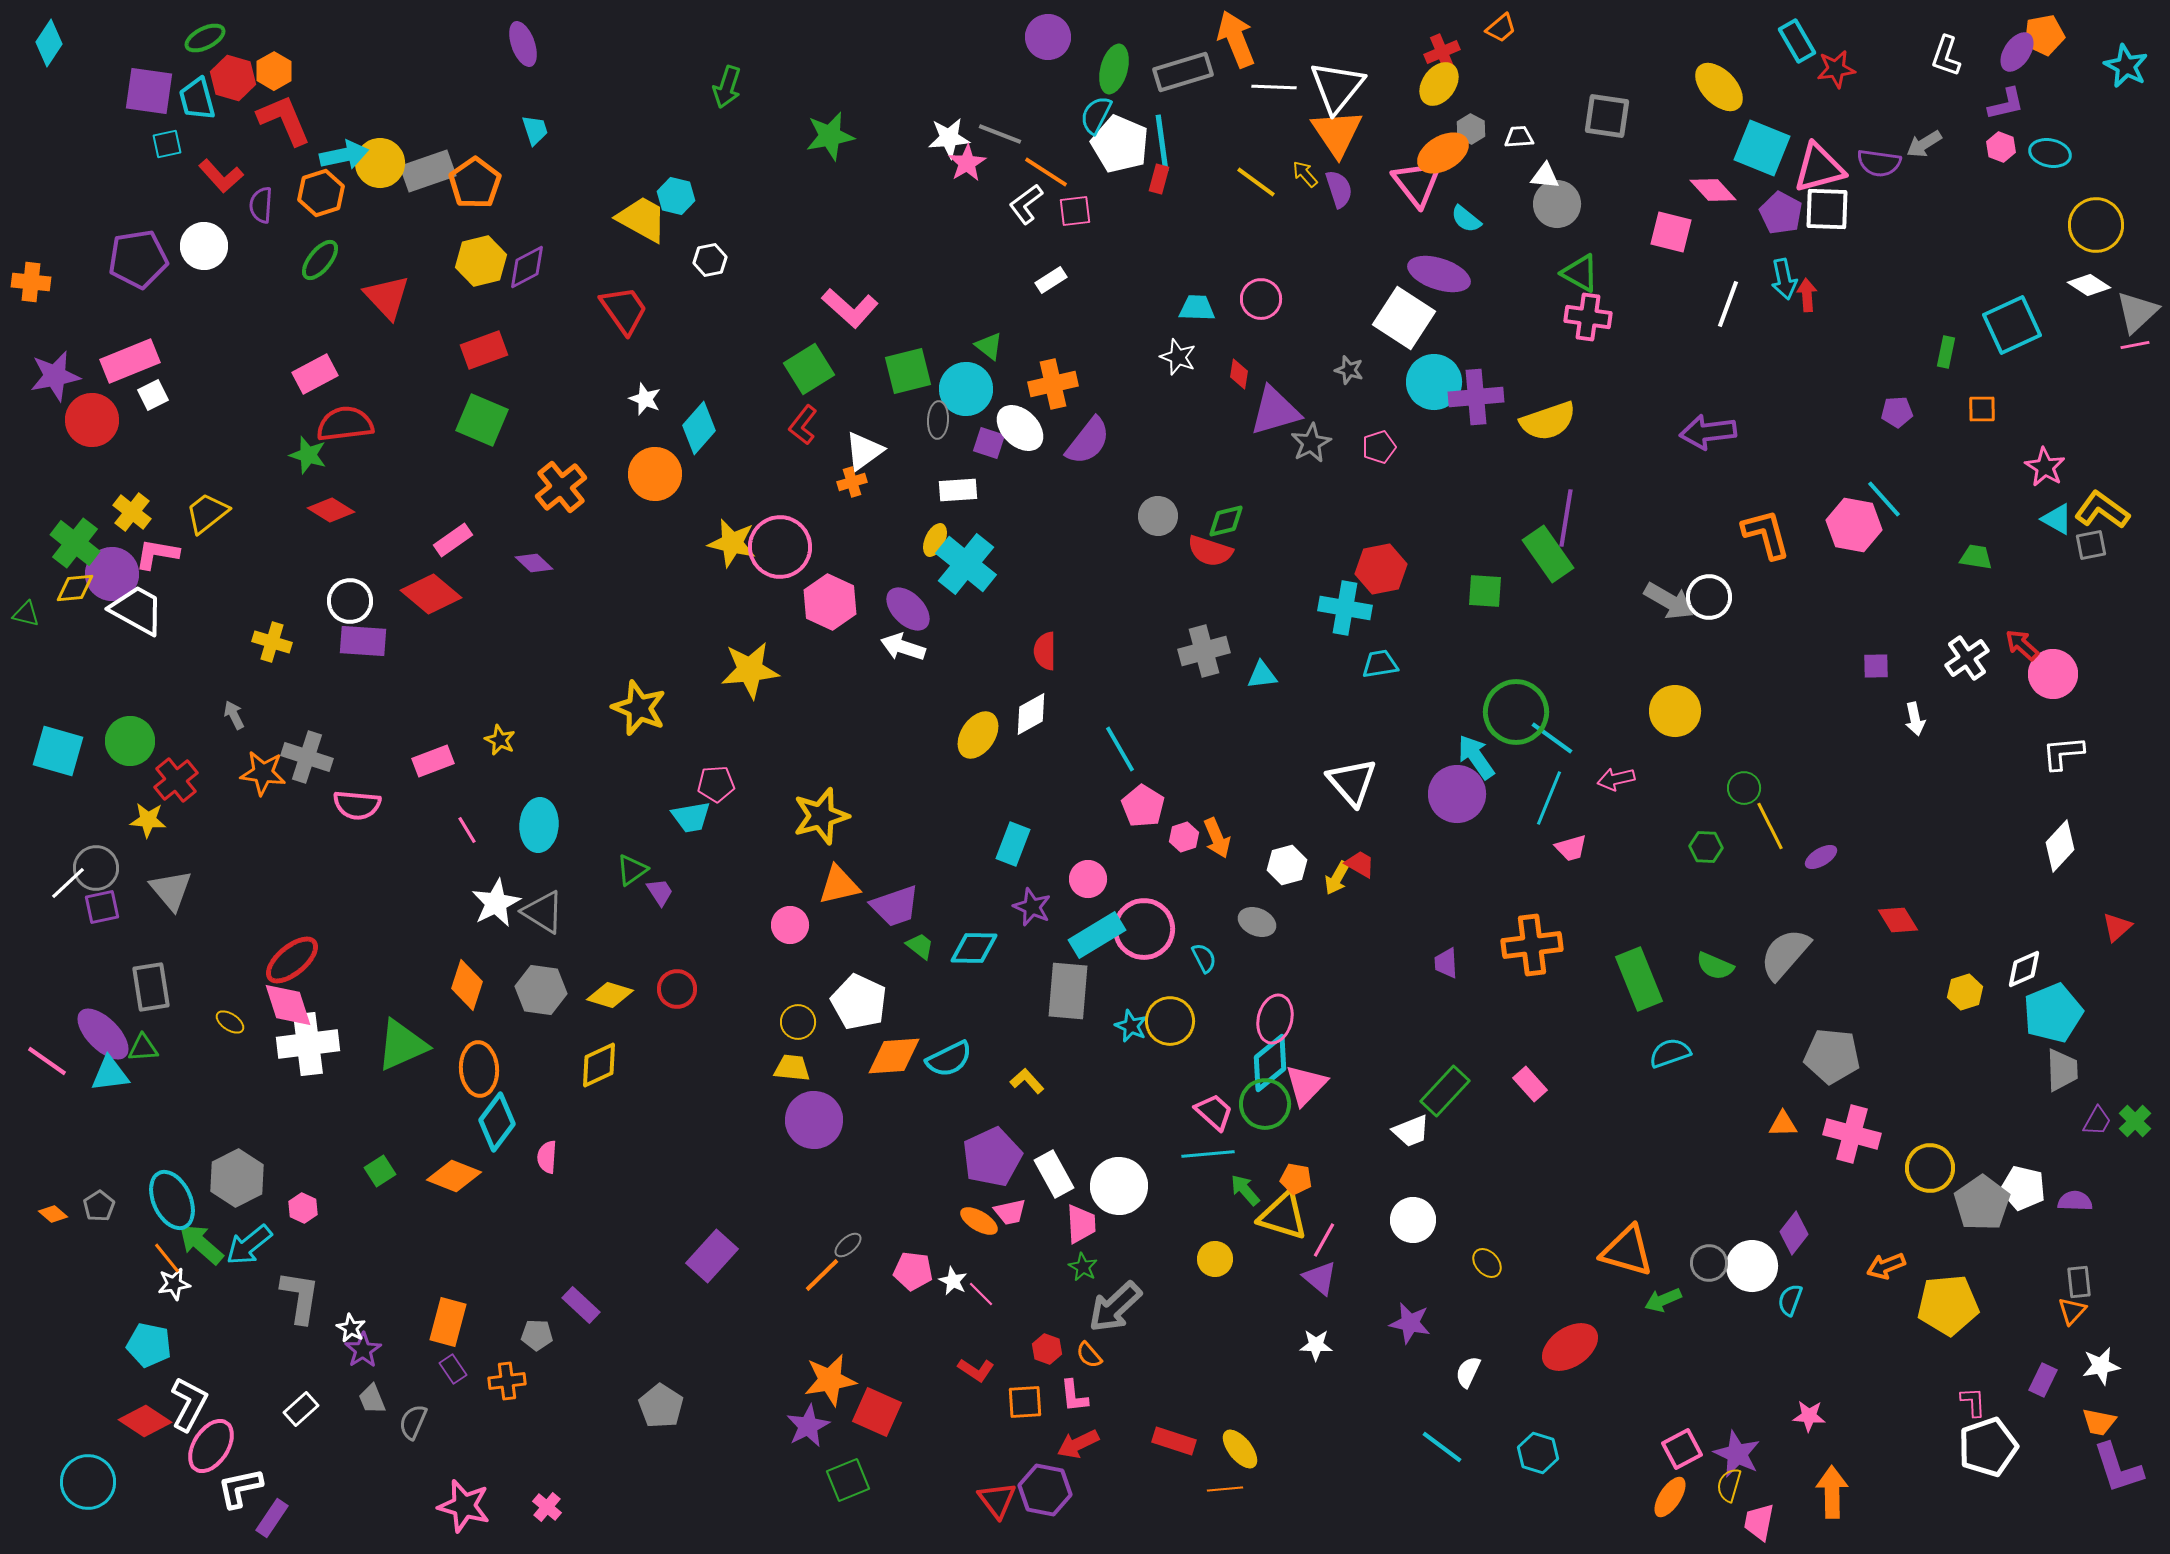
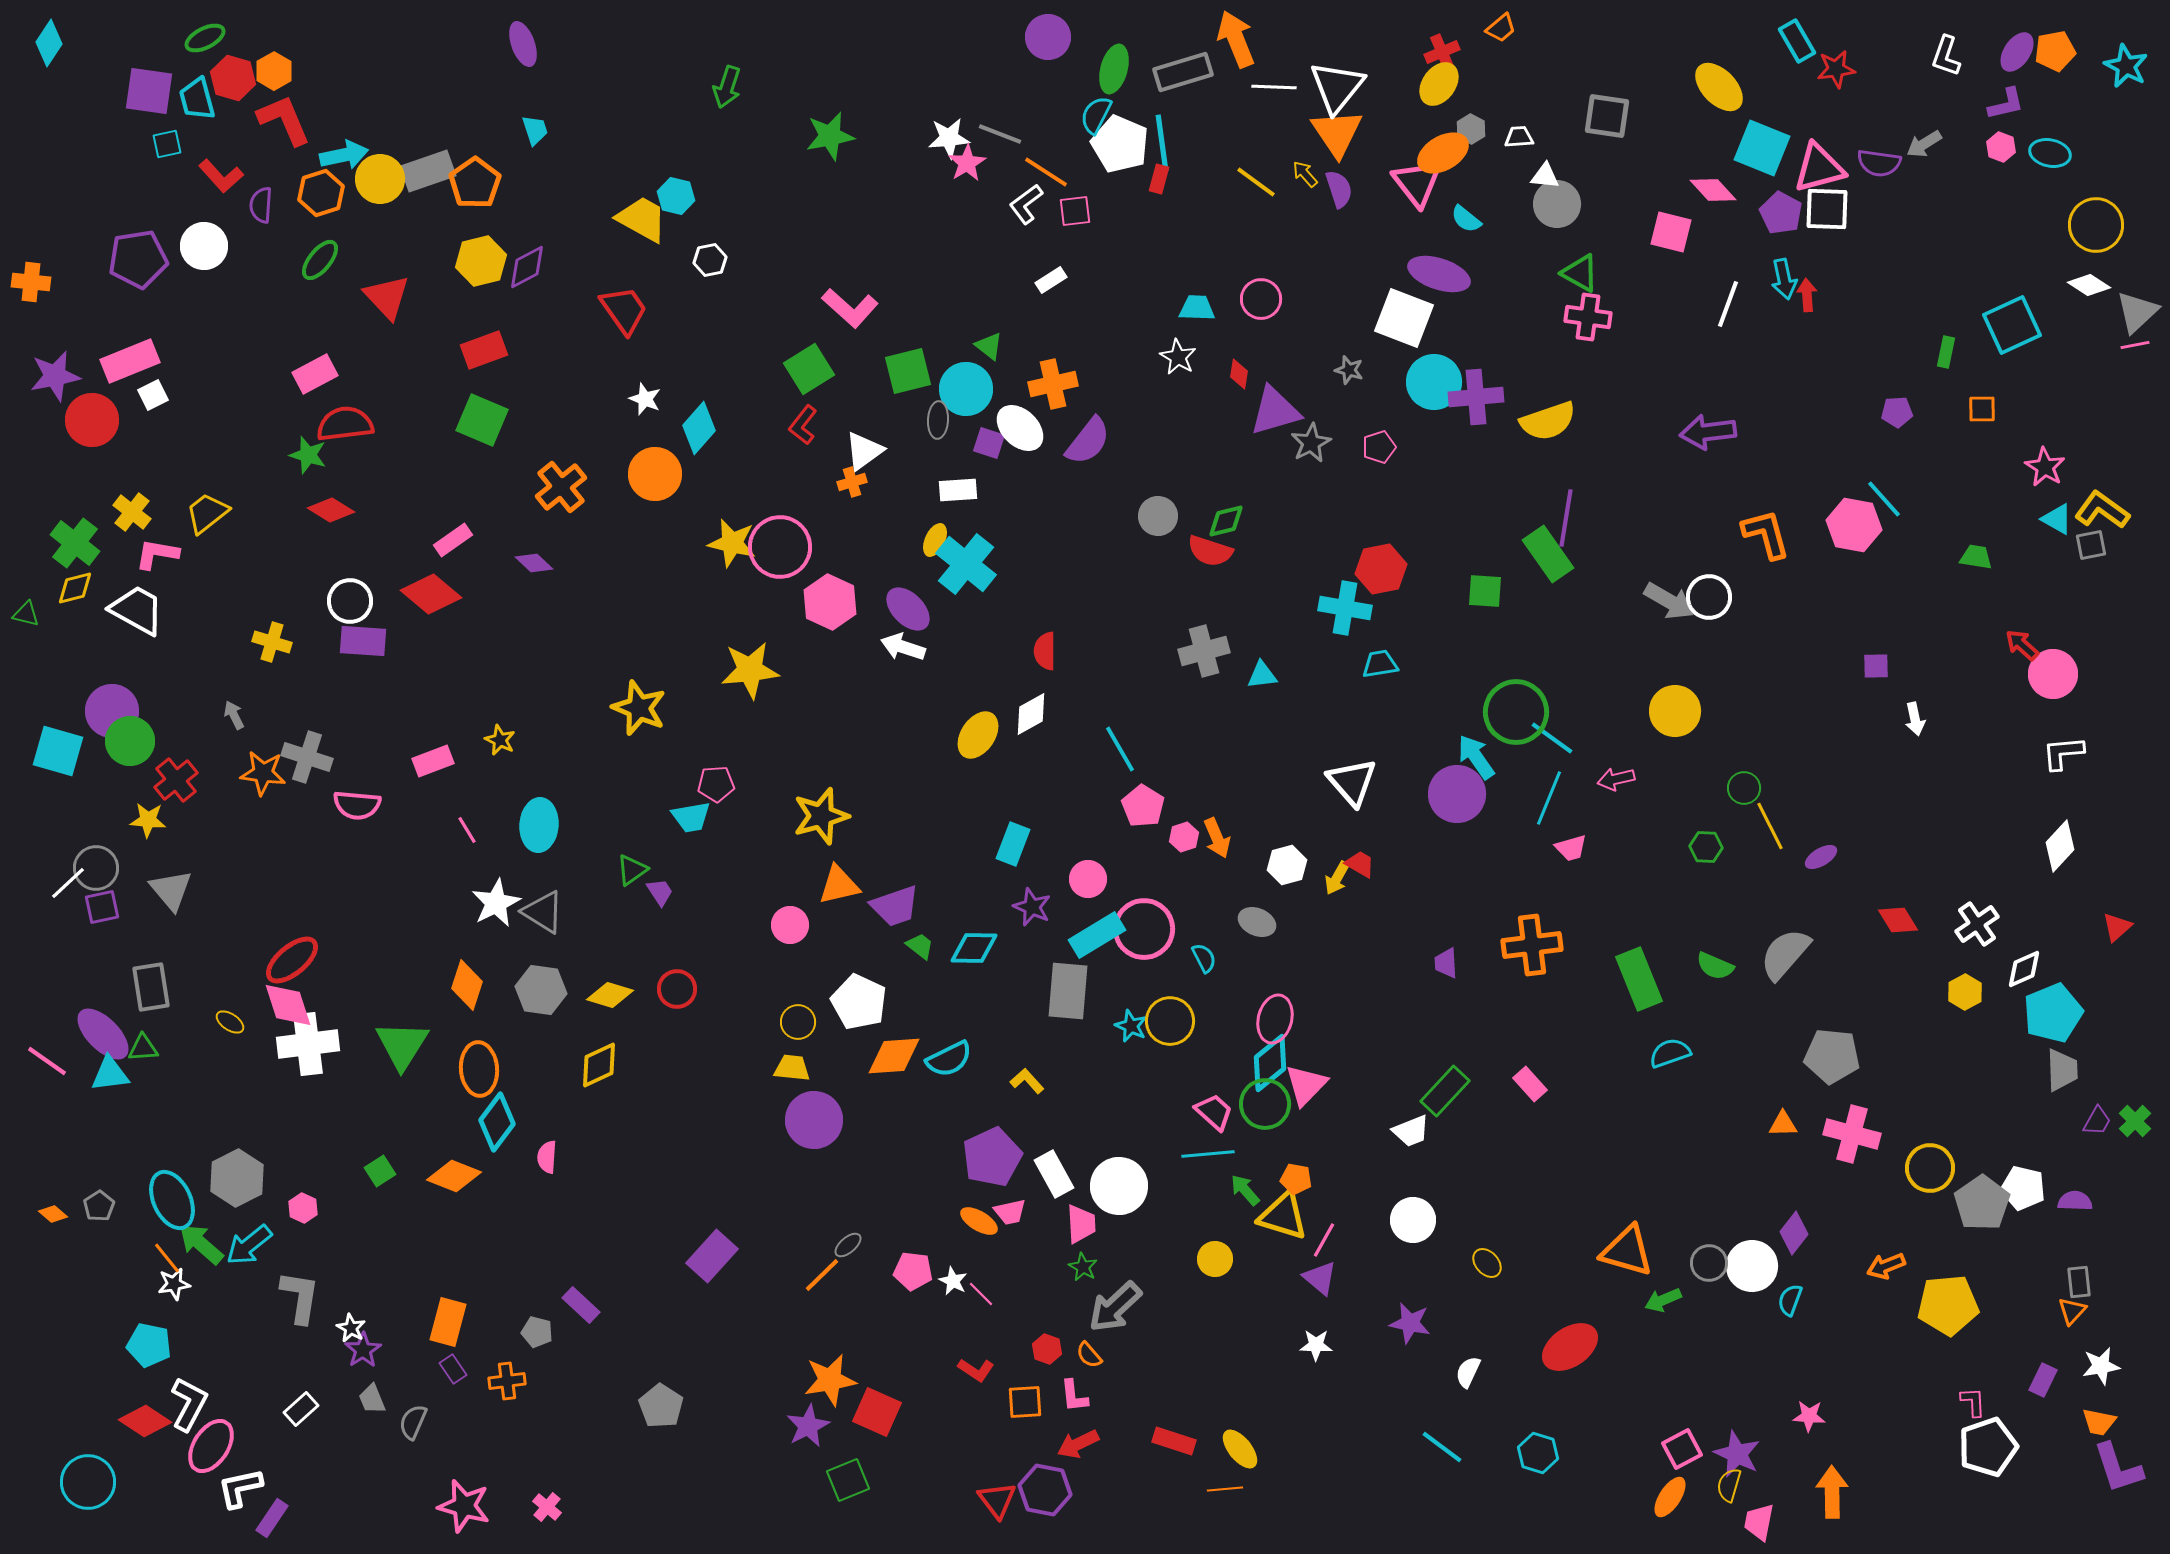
orange pentagon at (2044, 35): moved 11 px right, 16 px down
yellow circle at (380, 163): moved 16 px down
white square at (1404, 318): rotated 12 degrees counterclockwise
white star at (1178, 357): rotated 9 degrees clockwise
purple circle at (112, 574): moved 137 px down
yellow diamond at (75, 588): rotated 9 degrees counterclockwise
white cross at (1967, 658): moved 10 px right, 266 px down
yellow hexagon at (1965, 992): rotated 12 degrees counterclockwise
green triangle at (402, 1045): rotated 34 degrees counterclockwise
gray pentagon at (537, 1335): moved 3 px up; rotated 12 degrees clockwise
